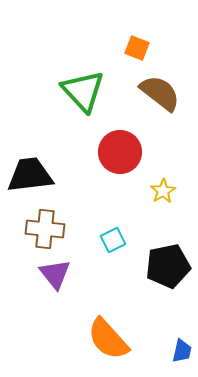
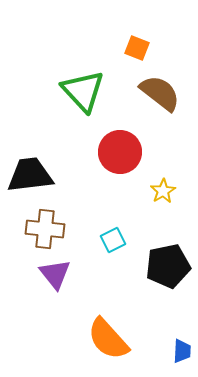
blue trapezoid: rotated 10 degrees counterclockwise
